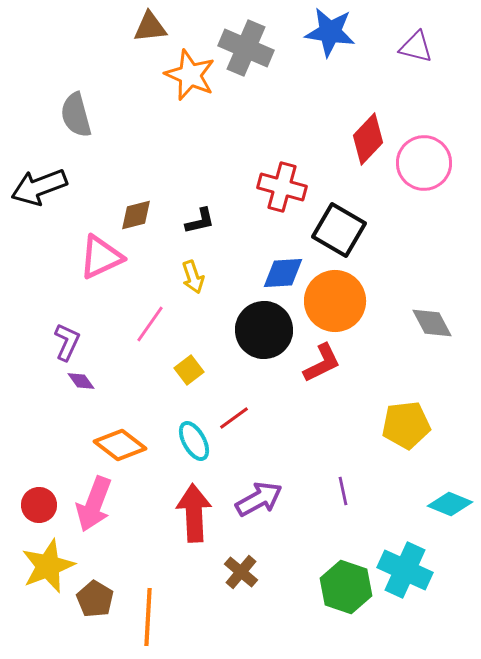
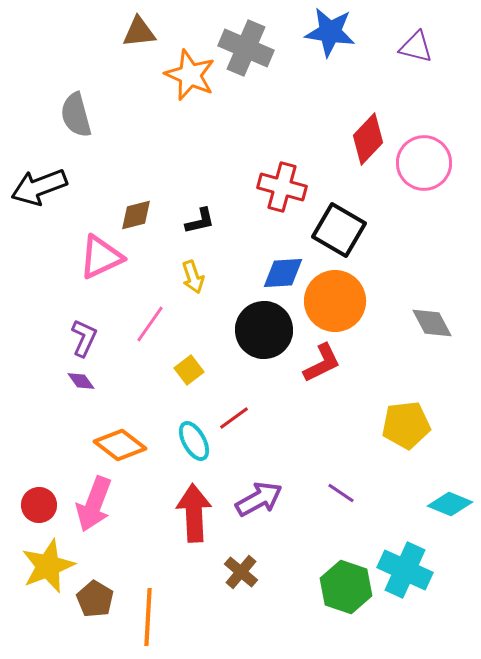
brown triangle: moved 11 px left, 5 px down
purple L-shape: moved 17 px right, 4 px up
purple line: moved 2 px left, 2 px down; rotated 44 degrees counterclockwise
